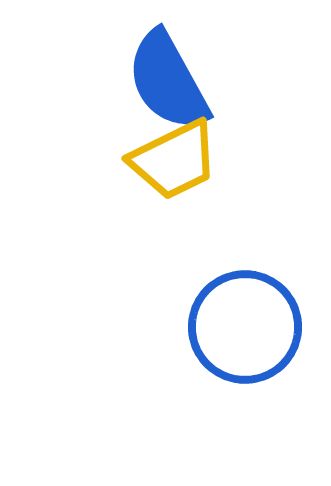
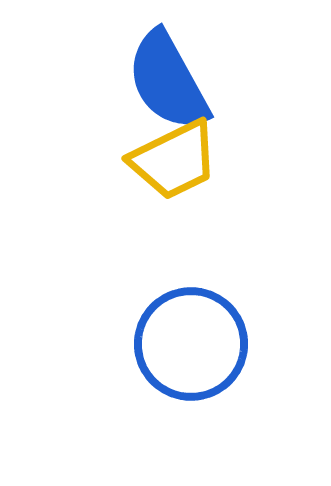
blue circle: moved 54 px left, 17 px down
